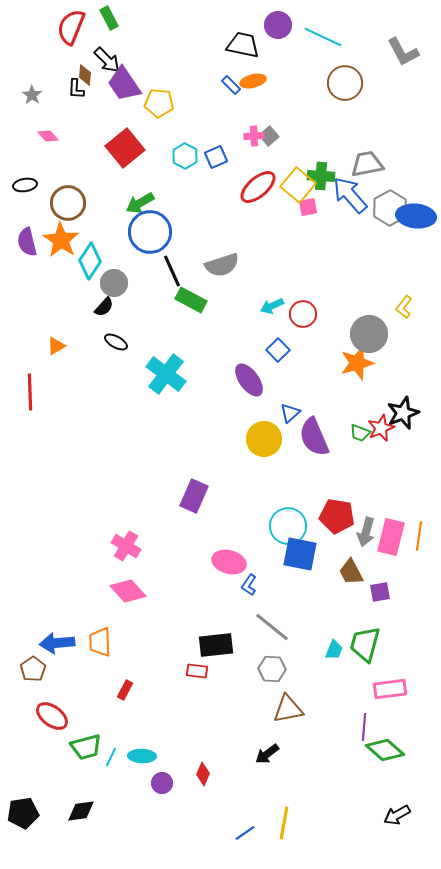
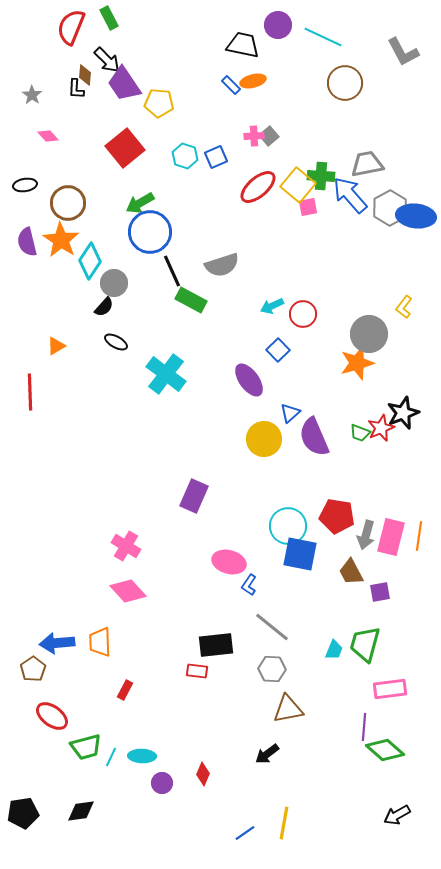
cyan hexagon at (185, 156): rotated 10 degrees counterclockwise
gray arrow at (366, 532): moved 3 px down
